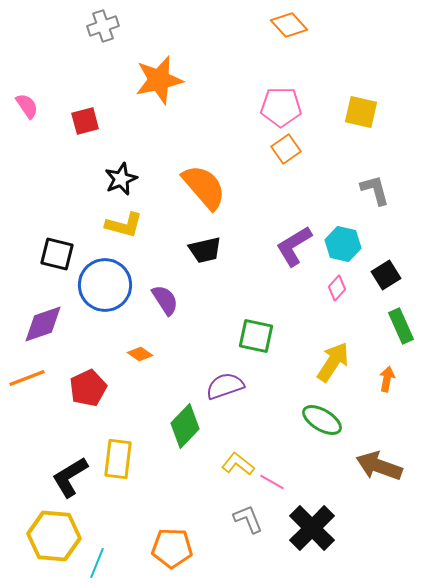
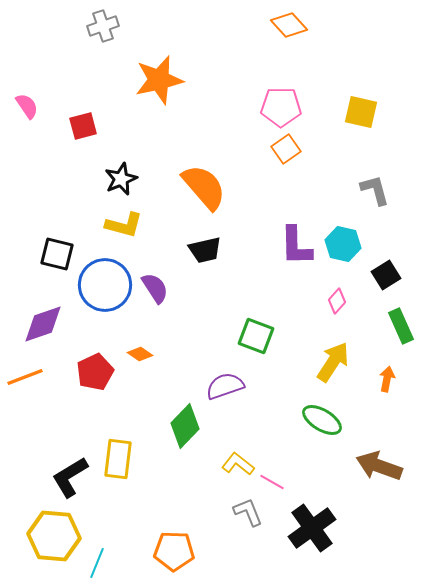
red square at (85, 121): moved 2 px left, 5 px down
purple L-shape at (294, 246): moved 2 px right; rotated 60 degrees counterclockwise
pink diamond at (337, 288): moved 13 px down
purple semicircle at (165, 300): moved 10 px left, 12 px up
green square at (256, 336): rotated 9 degrees clockwise
orange line at (27, 378): moved 2 px left, 1 px up
red pentagon at (88, 388): moved 7 px right, 16 px up
gray L-shape at (248, 519): moved 7 px up
black cross at (312, 528): rotated 9 degrees clockwise
orange pentagon at (172, 548): moved 2 px right, 3 px down
